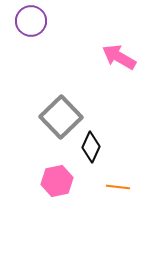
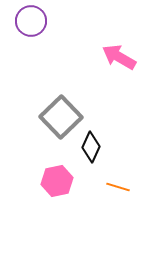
orange line: rotated 10 degrees clockwise
